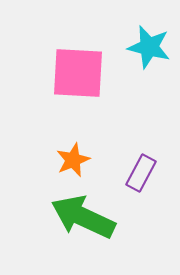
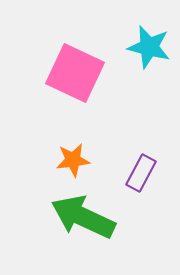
pink square: moved 3 px left; rotated 22 degrees clockwise
orange star: rotated 16 degrees clockwise
